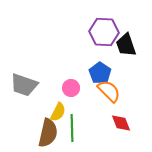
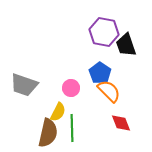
purple hexagon: rotated 8 degrees clockwise
